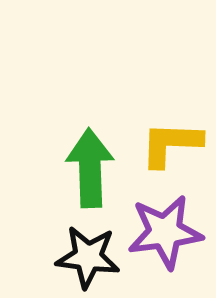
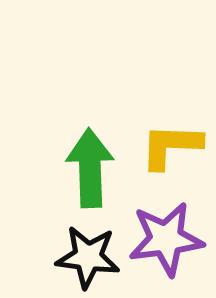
yellow L-shape: moved 2 px down
purple star: moved 1 px right, 7 px down
